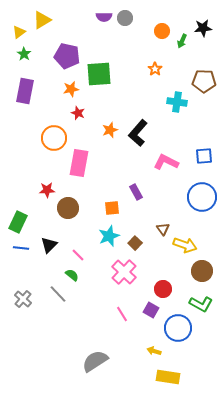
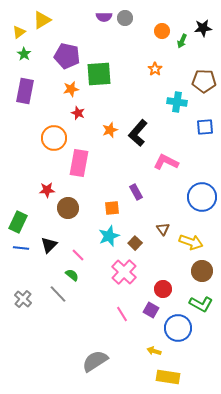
blue square at (204, 156): moved 1 px right, 29 px up
yellow arrow at (185, 245): moved 6 px right, 3 px up
